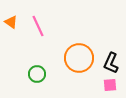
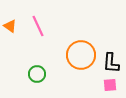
orange triangle: moved 1 px left, 4 px down
orange circle: moved 2 px right, 3 px up
black L-shape: rotated 20 degrees counterclockwise
